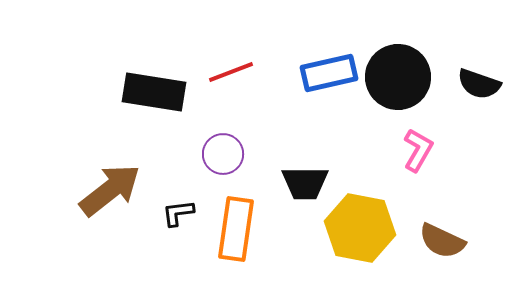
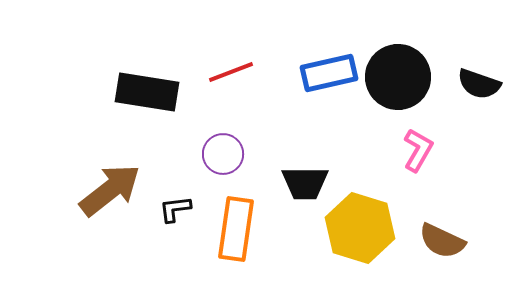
black rectangle: moved 7 px left
black L-shape: moved 3 px left, 4 px up
yellow hexagon: rotated 6 degrees clockwise
